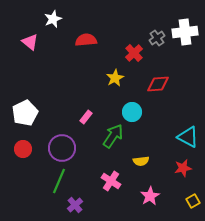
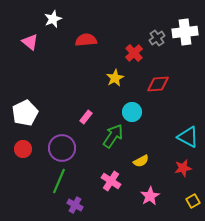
yellow semicircle: rotated 21 degrees counterclockwise
purple cross: rotated 21 degrees counterclockwise
